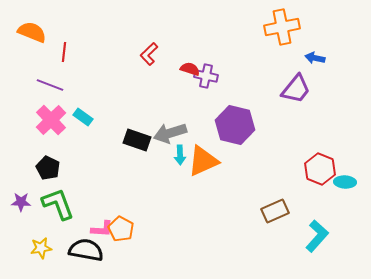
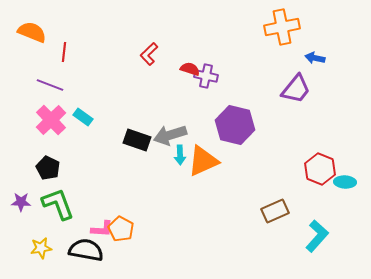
gray arrow: moved 2 px down
